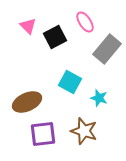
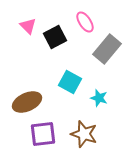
brown star: moved 3 px down
